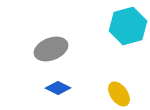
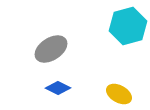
gray ellipse: rotated 12 degrees counterclockwise
yellow ellipse: rotated 25 degrees counterclockwise
